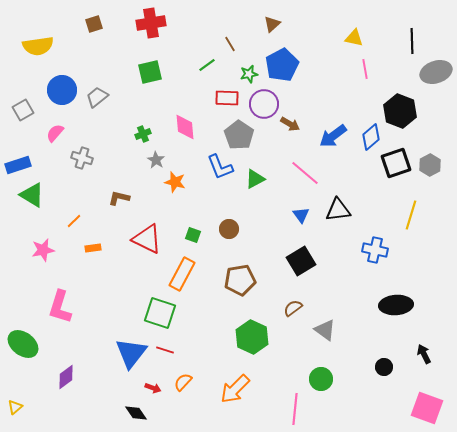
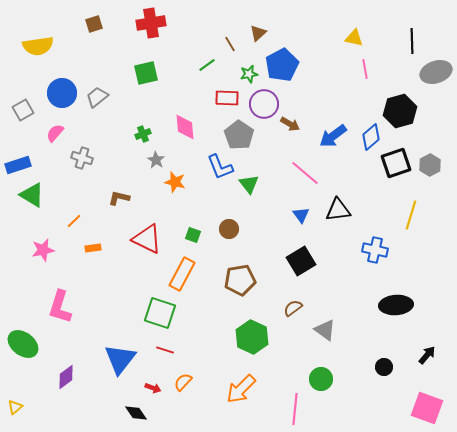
brown triangle at (272, 24): moved 14 px left, 9 px down
green square at (150, 72): moved 4 px left, 1 px down
blue circle at (62, 90): moved 3 px down
black hexagon at (400, 111): rotated 24 degrees clockwise
green triangle at (255, 179): moved 6 px left, 5 px down; rotated 40 degrees counterclockwise
blue triangle at (131, 353): moved 11 px left, 6 px down
black arrow at (424, 354): moved 3 px right, 1 px down; rotated 66 degrees clockwise
orange arrow at (235, 389): moved 6 px right
